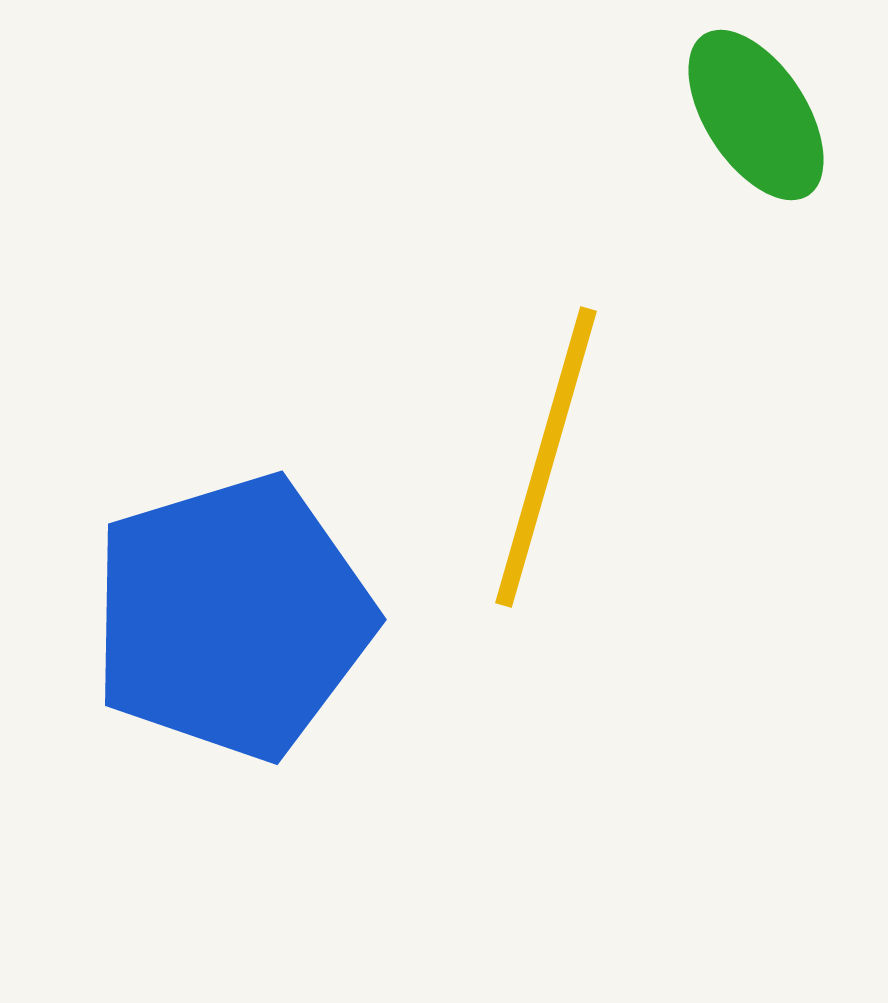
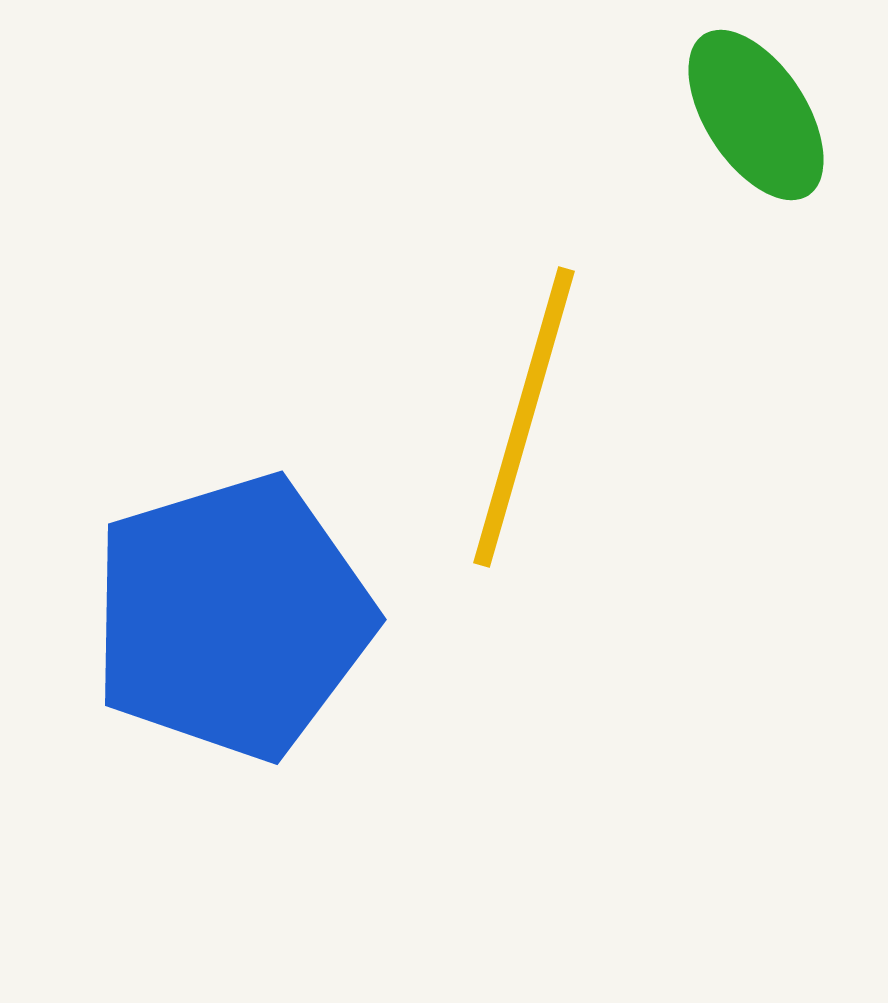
yellow line: moved 22 px left, 40 px up
